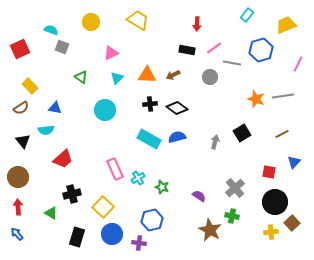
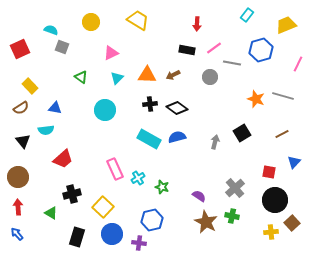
gray line at (283, 96): rotated 25 degrees clockwise
black circle at (275, 202): moved 2 px up
brown star at (210, 230): moved 4 px left, 8 px up
